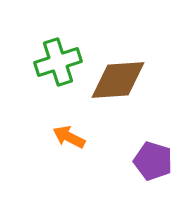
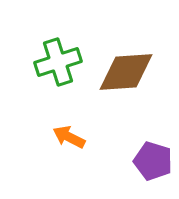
brown diamond: moved 8 px right, 8 px up
